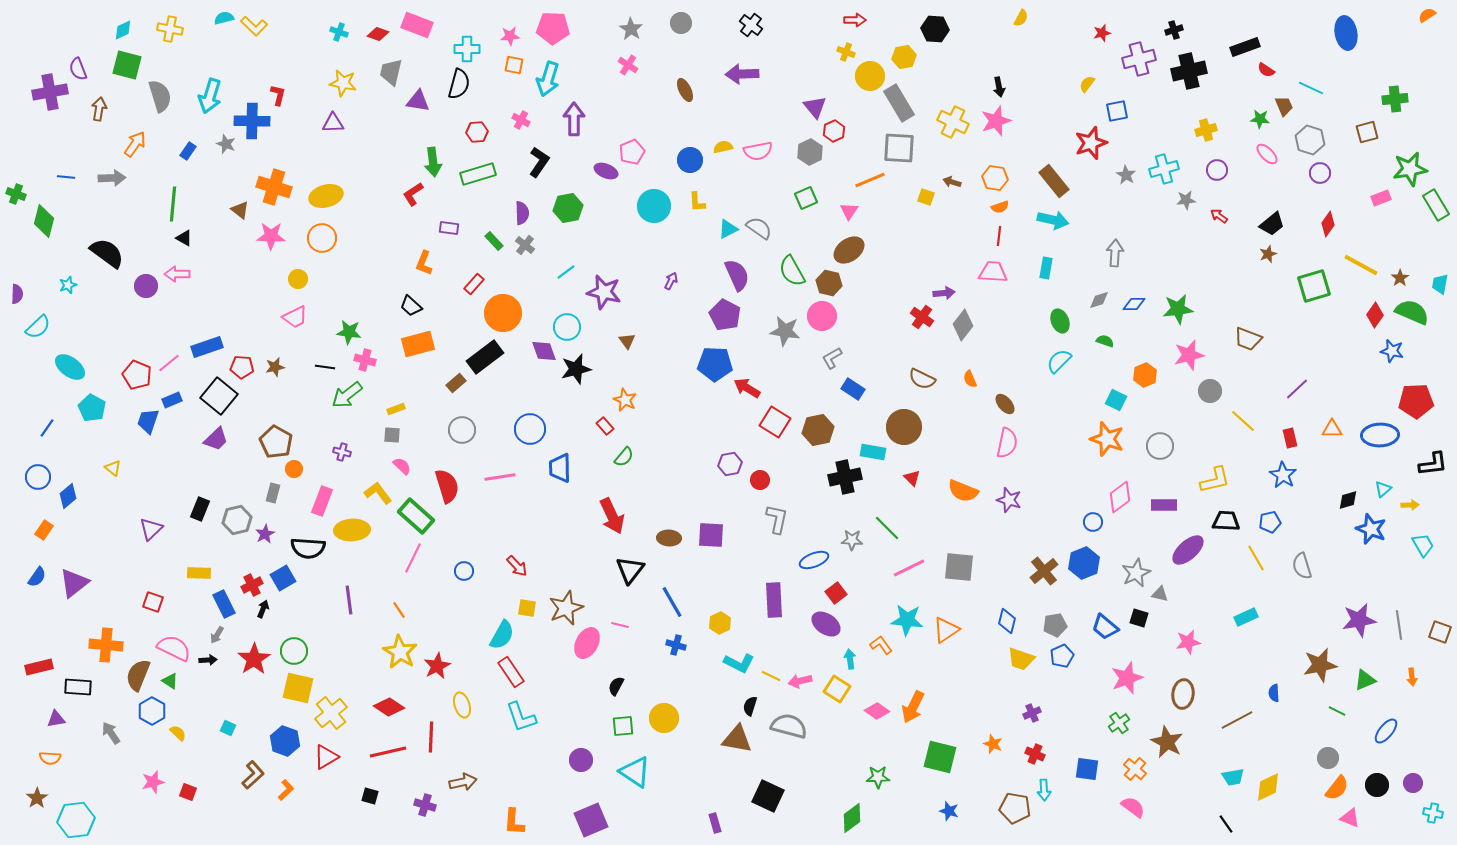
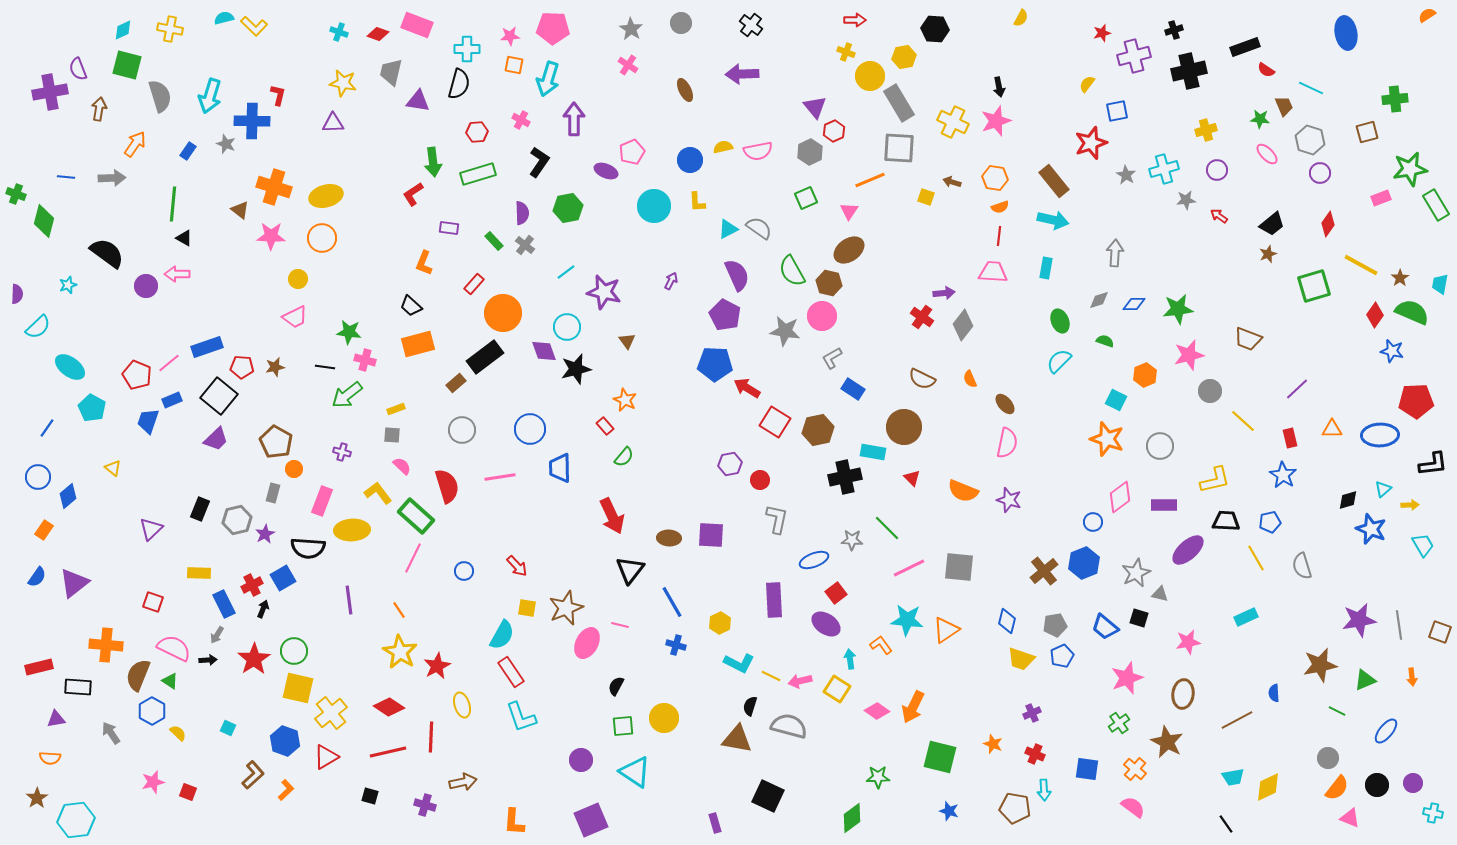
purple cross at (1139, 59): moved 5 px left, 3 px up
